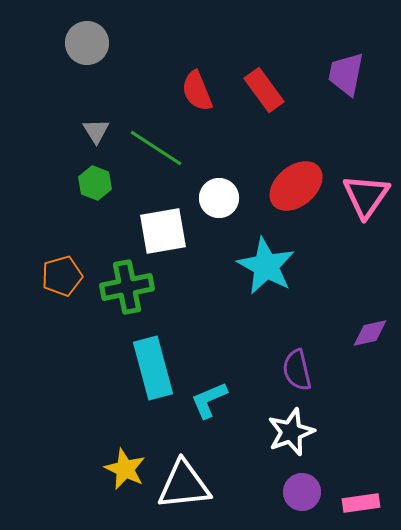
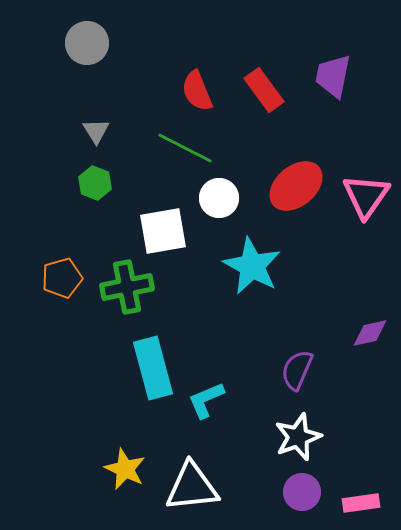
purple trapezoid: moved 13 px left, 2 px down
green line: moved 29 px right; rotated 6 degrees counterclockwise
cyan star: moved 14 px left
orange pentagon: moved 2 px down
purple semicircle: rotated 36 degrees clockwise
cyan L-shape: moved 3 px left
white star: moved 7 px right, 5 px down
white triangle: moved 8 px right, 2 px down
